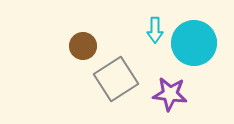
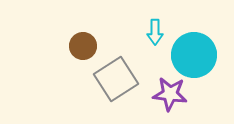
cyan arrow: moved 2 px down
cyan circle: moved 12 px down
